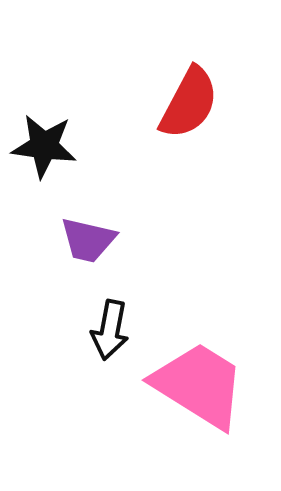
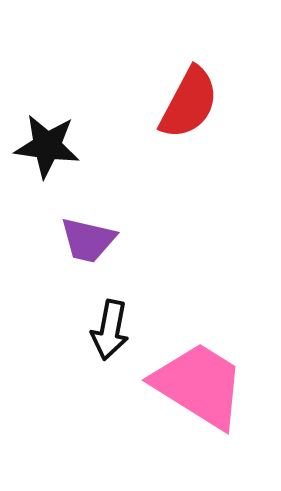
black star: moved 3 px right
